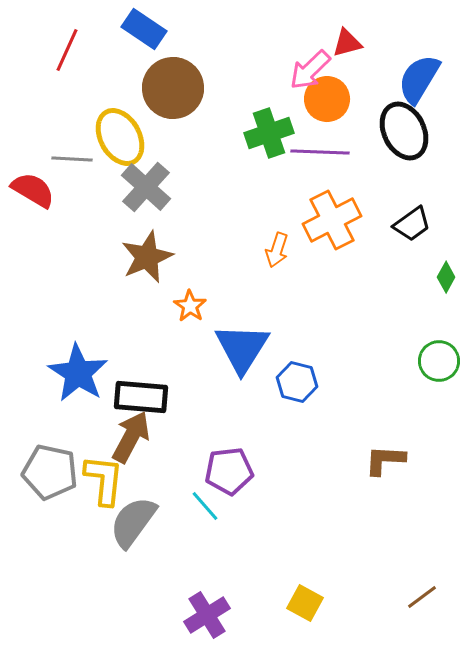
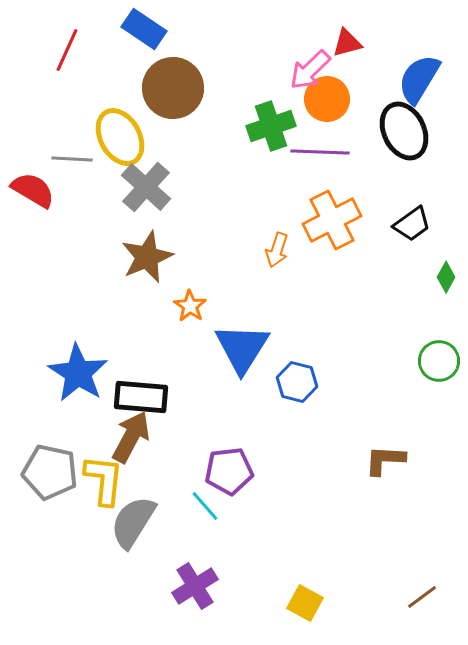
green cross: moved 2 px right, 7 px up
gray semicircle: rotated 4 degrees counterclockwise
purple cross: moved 12 px left, 29 px up
